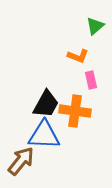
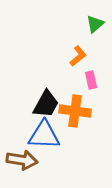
green triangle: moved 2 px up
orange L-shape: rotated 60 degrees counterclockwise
brown arrow: moved 1 px right, 1 px up; rotated 60 degrees clockwise
